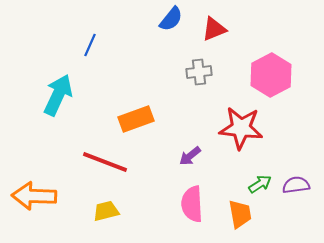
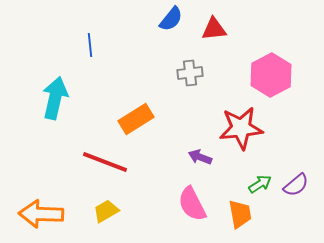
red triangle: rotated 16 degrees clockwise
blue line: rotated 30 degrees counterclockwise
gray cross: moved 9 px left, 1 px down
cyan arrow: moved 3 px left, 3 px down; rotated 12 degrees counterclockwise
orange rectangle: rotated 12 degrees counterclockwise
red star: rotated 12 degrees counterclockwise
purple arrow: moved 10 px right, 1 px down; rotated 60 degrees clockwise
purple semicircle: rotated 148 degrees clockwise
orange arrow: moved 7 px right, 18 px down
pink semicircle: rotated 24 degrees counterclockwise
yellow trapezoid: rotated 16 degrees counterclockwise
